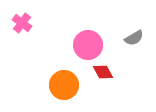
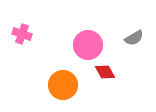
pink cross: moved 11 px down; rotated 18 degrees counterclockwise
red diamond: moved 2 px right
orange circle: moved 1 px left
